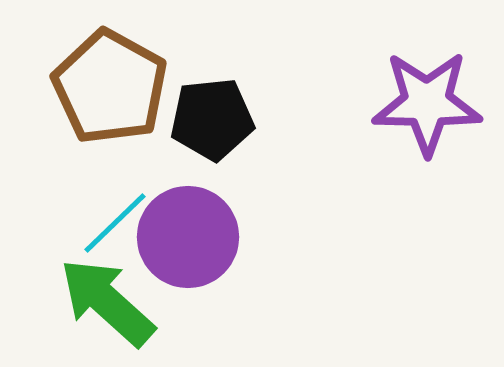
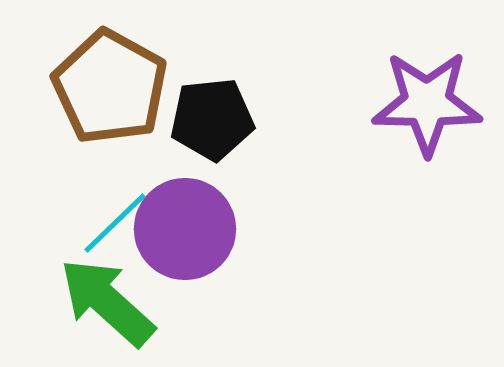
purple circle: moved 3 px left, 8 px up
